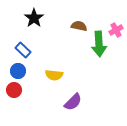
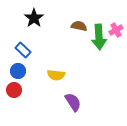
green arrow: moved 7 px up
yellow semicircle: moved 2 px right
purple semicircle: rotated 78 degrees counterclockwise
